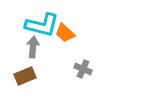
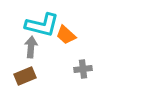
orange trapezoid: moved 1 px right, 2 px down
gray arrow: moved 2 px left
gray cross: rotated 30 degrees counterclockwise
